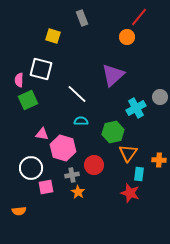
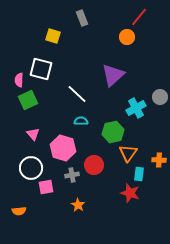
pink triangle: moved 9 px left; rotated 40 degrees clockwise
orange star: moved 13 px down
